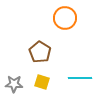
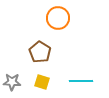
orange circle: moved 7 px left
cyan line: moved 1 px right, 3 px down
gray star: moved 2 px left, 2 px up
